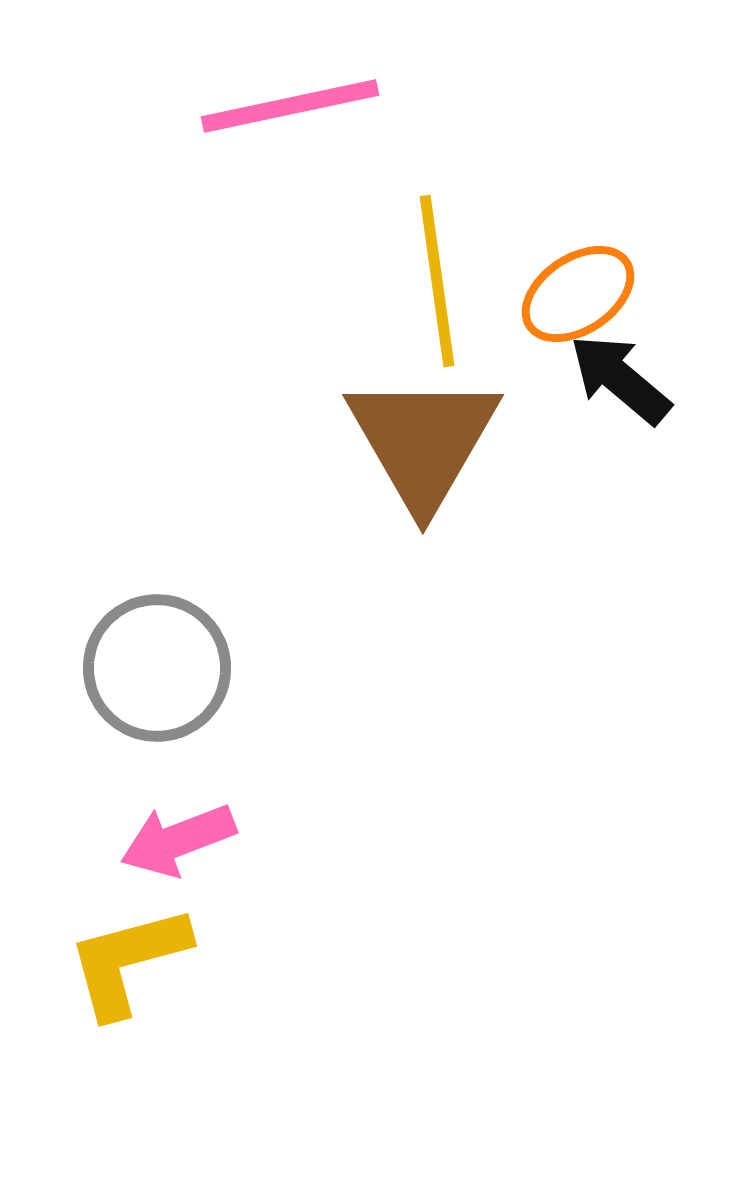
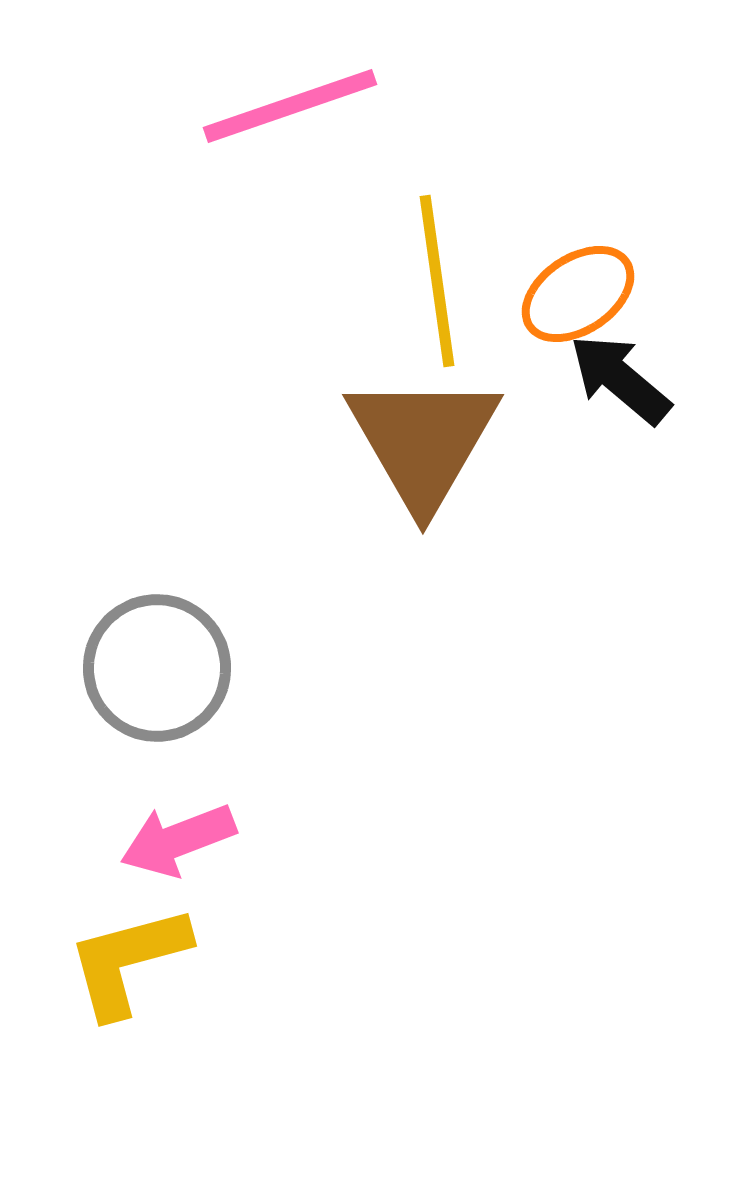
pink line: rotated 7 degrees counterclockwise
